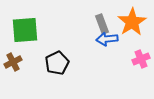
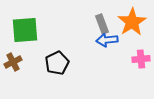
blue arrow: moved 1 px down
pink cross: rotated 18 degrees clockwise
